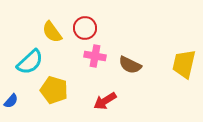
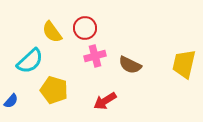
pink cross: rotated 25 degrees counterclockwise
cyan semicircle: moved 1 px up
